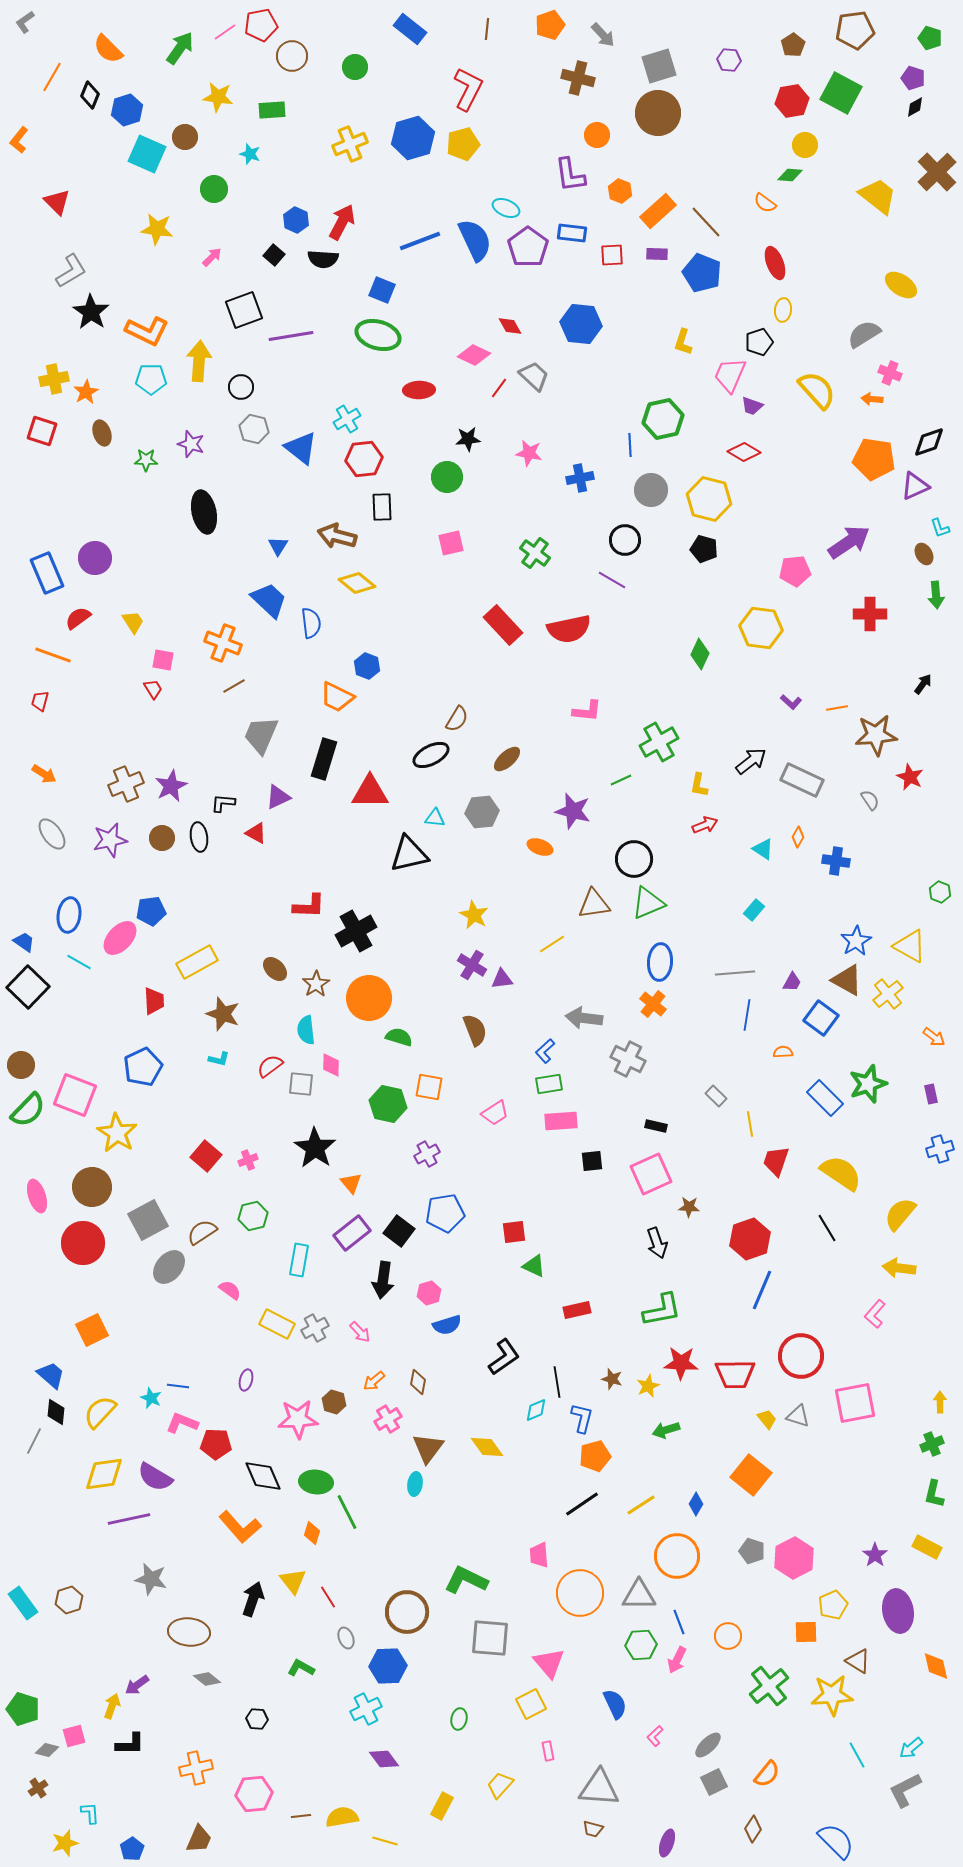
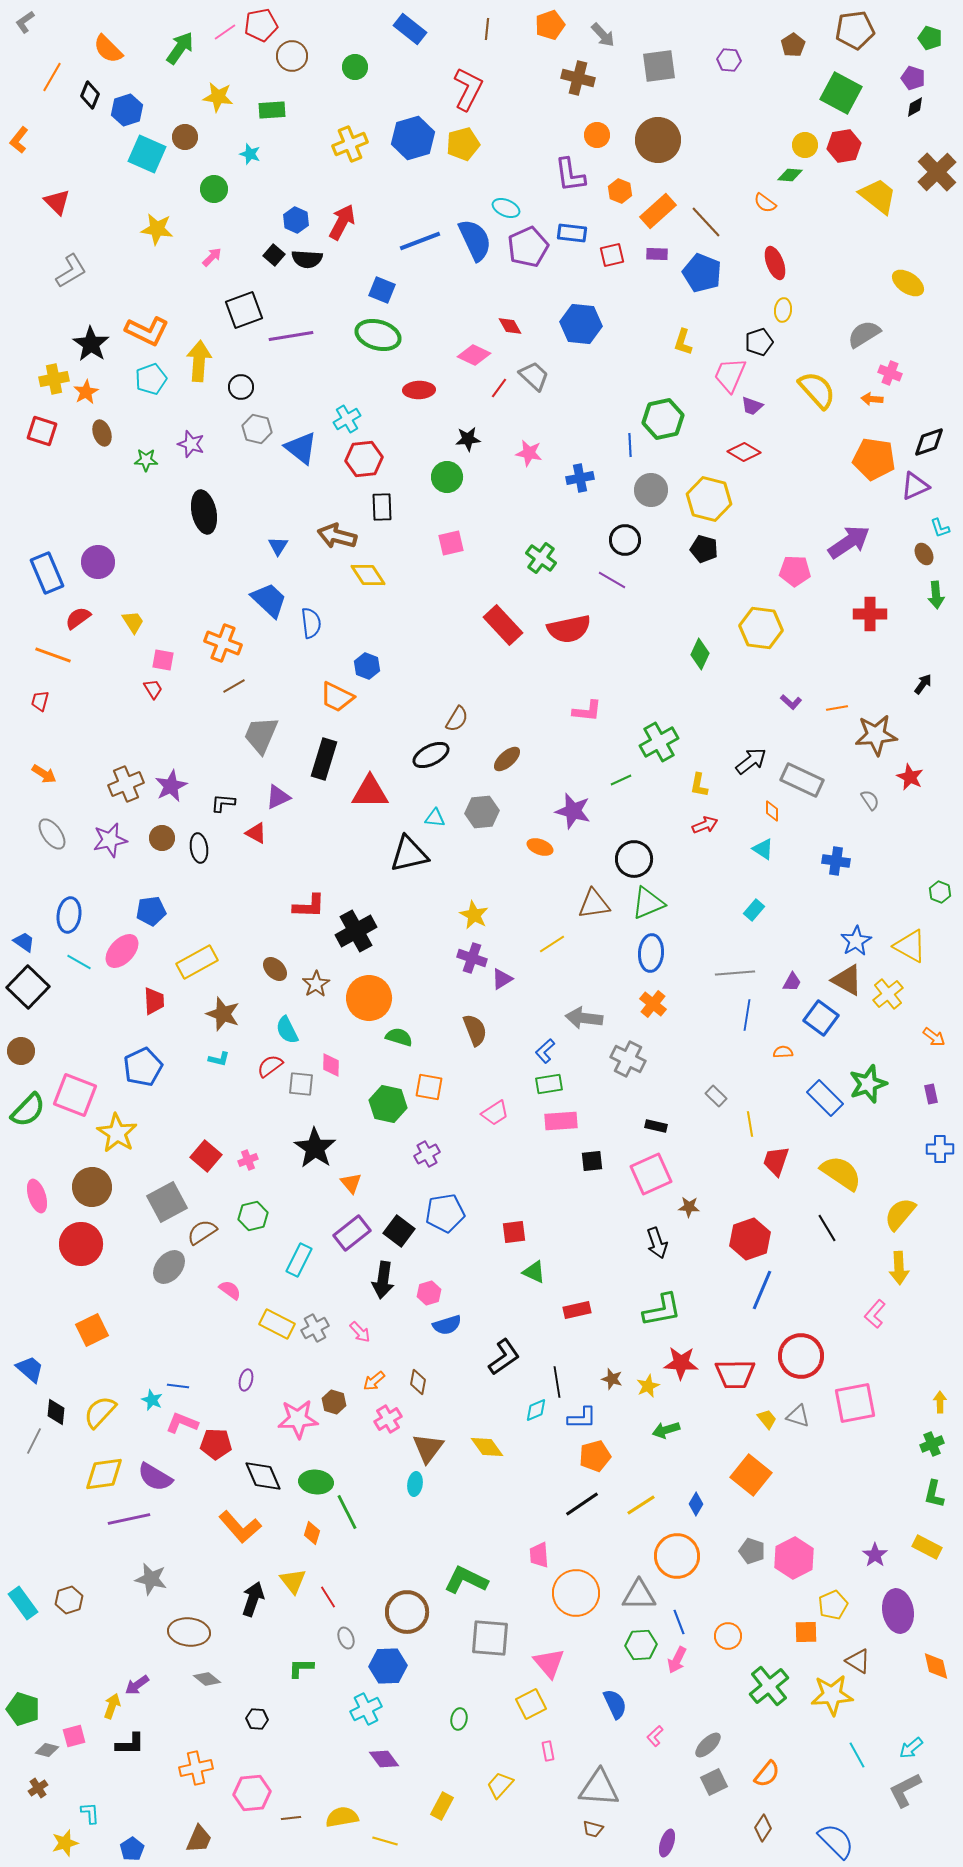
gray square at (659, 66): rotated 9 degrees clockwise
red hexagon at (792, 101): moved 52 px right, 45 px down
brown circle at (658, 113): moved 27 px down
purple pentagon at (528, 247): rotated 12 degrees clockwise
red square at (612, 255): rotated 10 degrees counterclockwise
black semicircle at (323, 259): moved 16 px left
yellow ellipse at (901, 285): moved 7 px right, 2 px up
black star at (91, 312): moved 32 px down
cyan pentagon at (151, 379): rotated 20 degrees counterclockwise
gray hexagon at (254, 429): moved 3 px right
green cross at (535, 553): moved 6 px right, 5 px down
purple circle at (95, 558): moved 3 px right, 4 px down
pink pentagon at (795, 571): rotated 8 degrees clockwise
yellow diamond at (357, 583): moved 11 px right, 8 px up; rotated 18 degrees clockwise
black ellipse at (199, 837): moved 11 px down
orange diamond at (798, 837): moved 26 px left, 26 px up; rotated 30 degrees counterclockwise
pink ellipse at (120, 938): moved 2 px right, 13 px down
blue ellipse at (660, 962): moved 9 px left, 9 px up
purple cross at (472, 965): moved 7 px up; rotated 12 degrees counterclockwise
purple triangle at (502, 979): rotated 25 degrees counterclockwise
cyan semicircle at (306, 1030): moved 19 px left; rotated 20 degrees counterclockwise
brown circle at (21, 1065): moved 14 px up
blue cross at (940, 1149): rotated 16 degrees clockwise
gray square at (148, 1220): moved 19 px right, 18 px up
red circle at (83, 1243): moved 2 px left, 1 px down
cyan rectangle at (299, 1260): rotated 16 degrees clockwise
green triangle at (534, 1266): moved 6 px down
yellow arrow at (899, 1268): rotated 100 degrees counterclockwise
blue trapezoid at (51, 1375): moved 21 px left, 6 px up
cyan star at (151, 1398): moved 1 px right, 2 px down
blue L-shape at (582, 1418): rotated 76 degrees clockwise
orange circle at (580, 1593): moved 4 px left
green L-shape at (301, 1668): rotated 28 degrees counterclockwise
pink hexagon at (254, 1794): moved 2 px left, 1 px up
brown line at (301, 1816): moved 10 px left, 2 px down
brown diamond at (753, 1829): moved 10 px right, 1 px up
